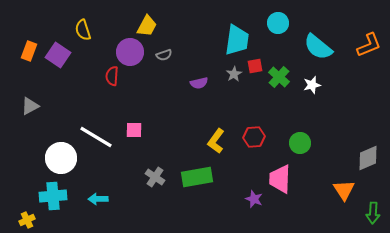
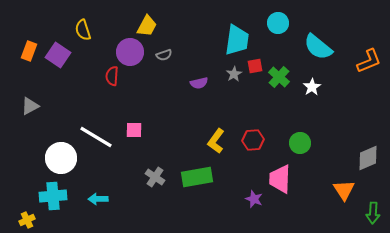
orange L-shape: moved 16 px down
white star: moved 2 px down; rotated 18 degrees counterclockwise
red hexagon: moved 1 px left, 3 px down
